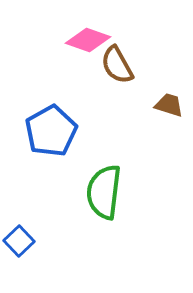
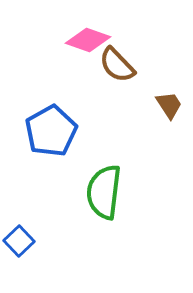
brown semicircle: rotated 15 degrees counterclockwise
brown trapezoid: rotated 40 degrees clockwise
